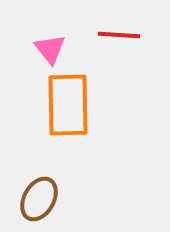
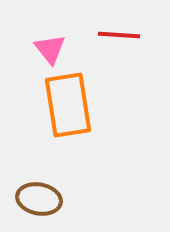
orange rectangle: rotated 8 degrees counterclockwise
brown ellipse: rotated 72 degrees clockwise
